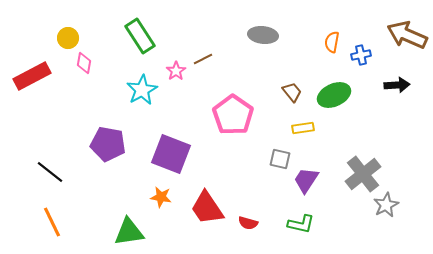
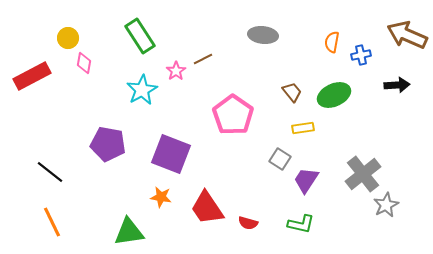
gray square: rotated 20 degrees clockwise
